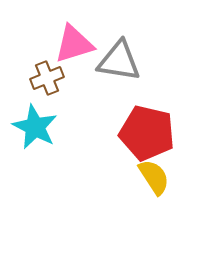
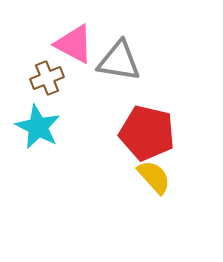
pink triangle: rotated 45 degrees clockwise
cyan star: moved 3 px right
yellow semicircle: rotated 9 degrees counterclockwise
